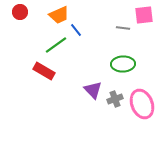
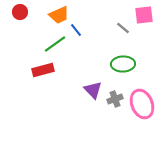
gray line: rotated 32 degrees clockwise
green line: moved 1 px left, 1 px up
red rectangle: moved 1 px left, 1 px up; rotated 45 degrees counterclockwise
